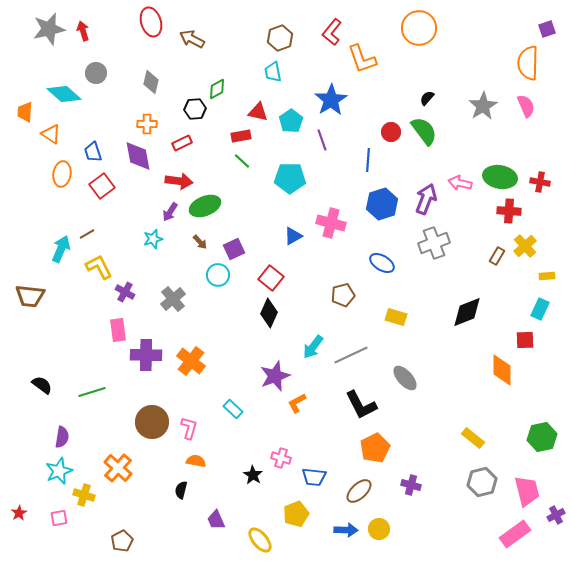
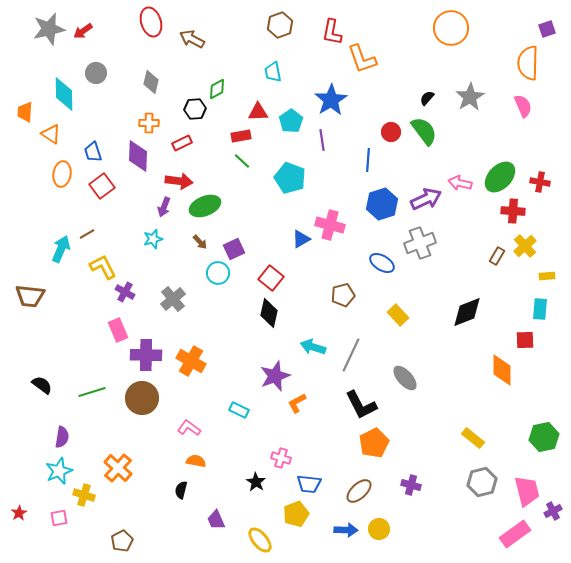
orange circle at (419, 28): moved 32 px right
red arrow at (83, 31): rotated 108 degrees counterclockwise
red L-shape at (332, 32): rotated 28 degrees counterclockwise
brown hexagon at (280, 38): moved 13 px up
cyan diamond at (64, 94): rotated 48 degrees clockwise
gray star at (483, 106): moved 13 px left, 9 px up
pink semicircle at (526, 106): moved 3 px left
red triangle at (258, 112): rotated 15 degrees counterclockwise
orange cross at (147, 124): moved 2 px right, 1 px up
purple line at (322, 140): rotated 10 degrees clockwise
purple diamond at (138, 156): rotated 12 degrees clockwise
green ellipse at (500, 177): rotated 56 degrees counterclockwise
cyan pentagon at (290, 178): rotated 20 degrees clockwise
purple arrow at (426, 199): rotated 44 degrees clockwise
red cross at (509, 211): moved 4 px right
purple arrow at (170, 212): moved 6 px left, 5 px up; rotated 12 degrees counterclockwise
pink cross at (331, 223): moved 1 px left, 2 px down
blue triangle at (293, 236): moved 8 px right, 3 px down
gray cross at (434, 243): moved 14 px left
yellow L-shape at (99, 267): moved 4 px right
cyan circle at (218, 275): moved 2 px up
cyan rectangle at (540, 309): rotated 20 degrees counterclockwise
black diamond at (269, 313): rotated 12 degrees counterclockwise
yellow rectangle at (396, 317): moved 2 px right, 2 px up; rotated 30 degrees clockwise
pink rectangle at (118, 330): rotated 15 degrees counterclockwise
cyan arrow at (313, 347): rotated 70 degrees clockwise
gray line at (351, 355): rotated 40 degrees counterclockwise
orange cross at (191, 361): rotated 8 degrees counterclockwise
cyan rectangle at (233, 409): moved 6 px right, 1 px down; rotated 18 degrees counterclockwise
brown circle at (152, 422): moved 10 px left, 24 px up
pink L-shape at (189, 428): rotated 70 degrees counterclockwise
green hexagon at (542, 437): moved 2 px right
orange pentagon at (375, 448): moved 1 px left, 5 px up
black star at (253, 475): moved 3 px right, 7 px down
blue trapezoid at (314, 477): moved 5 px left, 7 px down
purple cross at (556, 515): moved 3 px left, 4 px up
